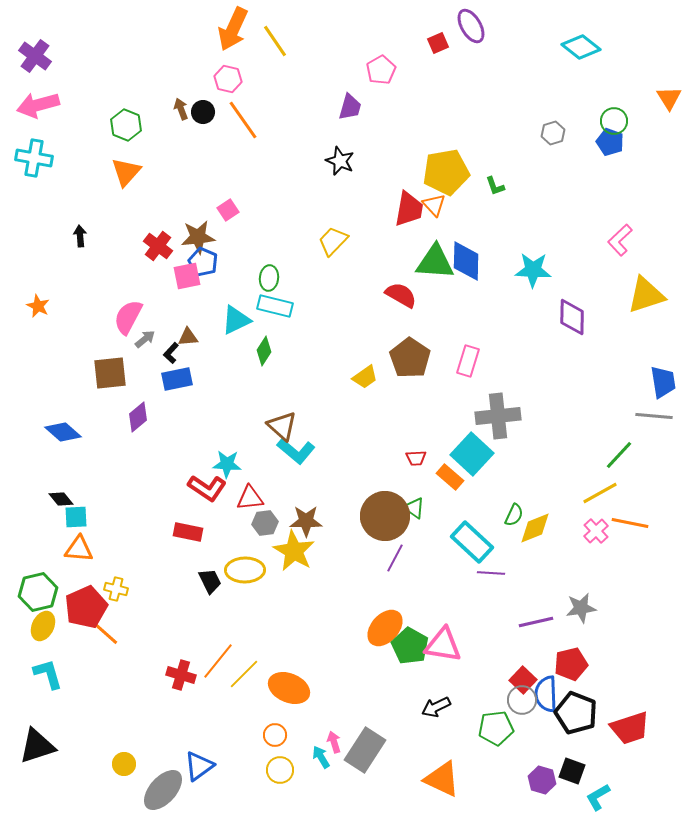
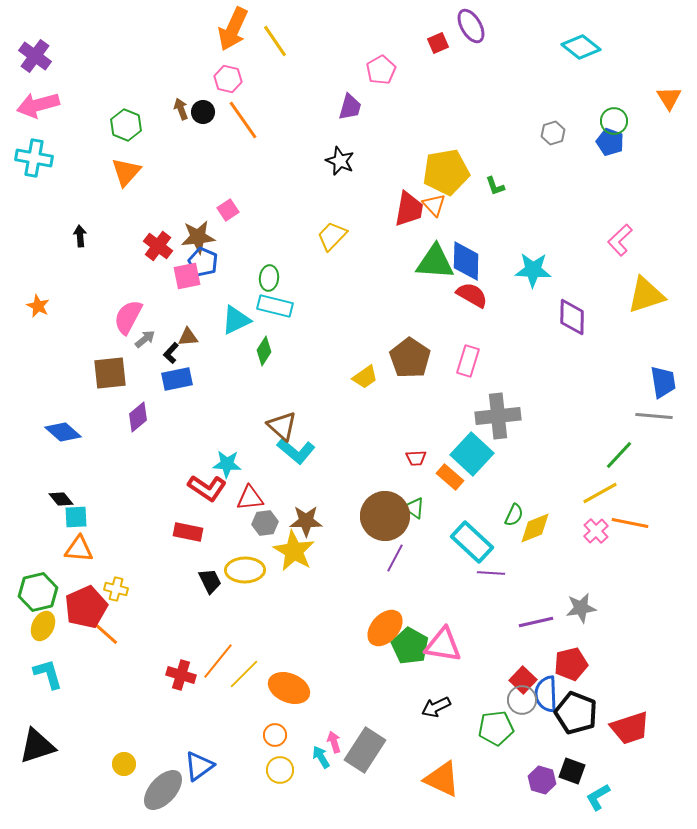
yellow trapezoid at (333, 241): moved 1 px left, 5 px up
red semicircle at (401, 295): moved 71 px right
